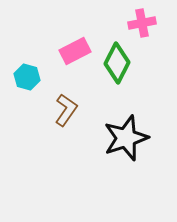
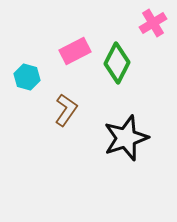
pink cross: moved 11 px right; rotated 20 degrees counterclockwise
